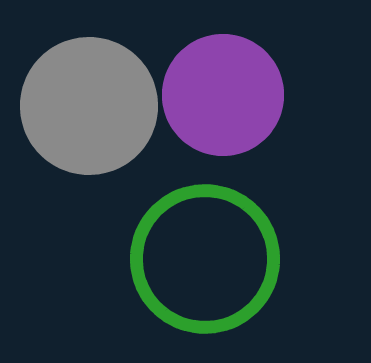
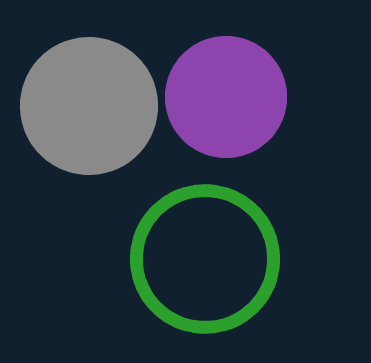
purple circle: moved 3 px right, 2 px down
